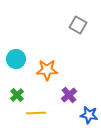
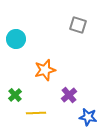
gray square: rotated 12 degrees counterclockwise
cyan circle: moved 20 px up
orange star: moved 2 px left; rotated 15 degrees counterclockwise
green cross: moved 2 px left
blue star: moved 1 px left, 2 px down
